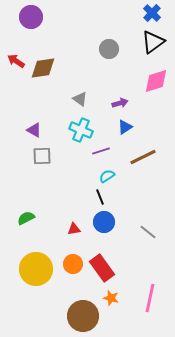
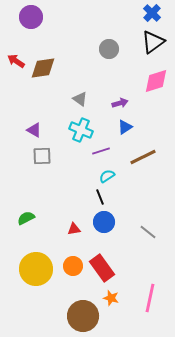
orange circle: moved 2 px down
